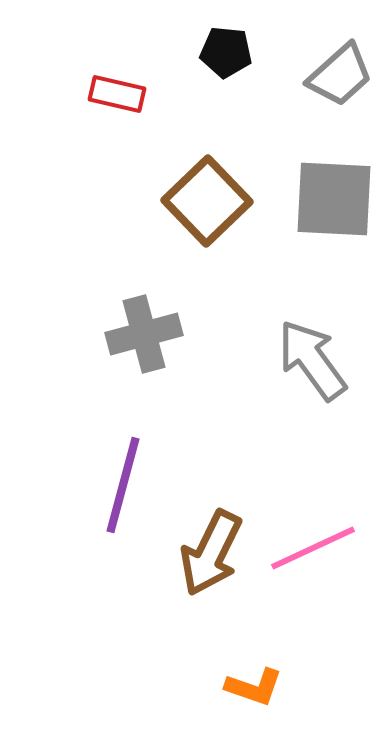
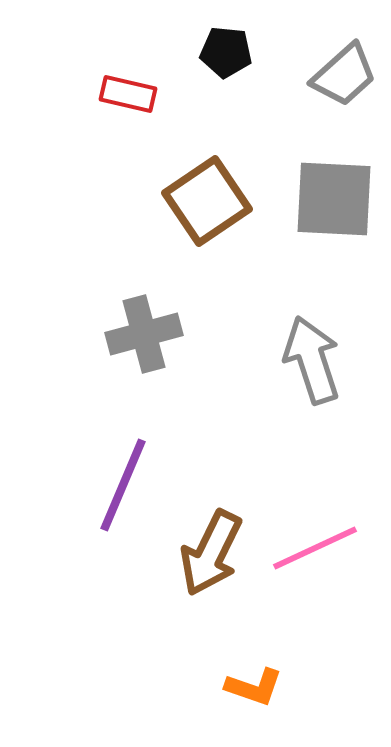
gray trapezoid: moved 4 px right
red rectangle: moved 11 px right
brown square: rotated 10 degrees clockwise
gray arrow: rotated 18 degrees clockwise
purple line: rotated 8 degrees clockwise
pink line: moved 2 px right
